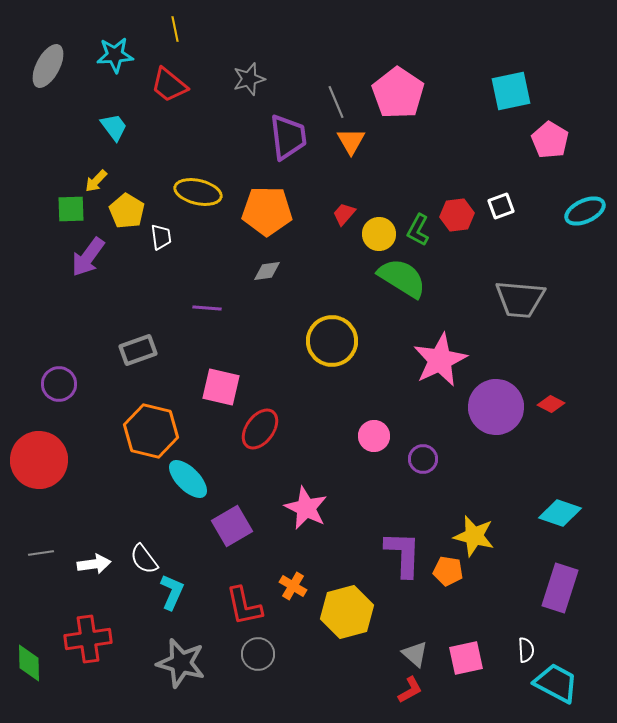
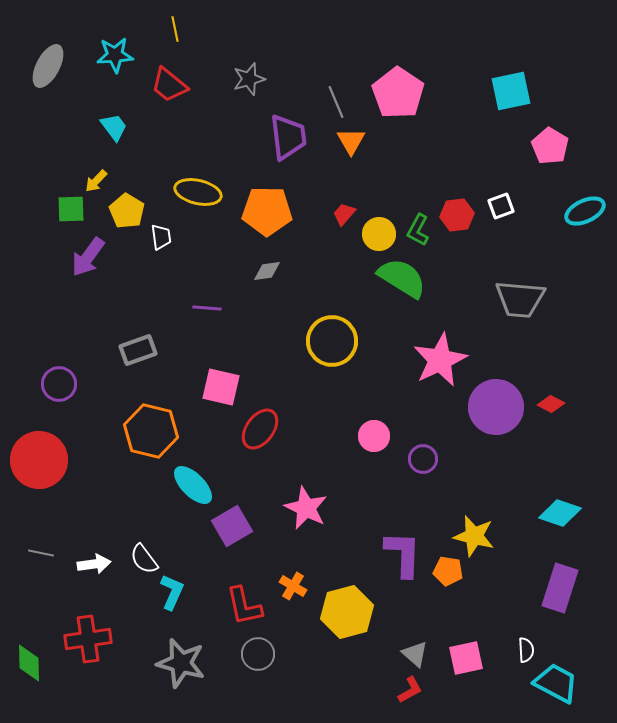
pink pentagon at (550, 140): moved 6 px down
cyan ellipse at (188, 479): moved 5 px right, 6 px down
gray line at (41, 553): rotated 20 degrees clockwise
